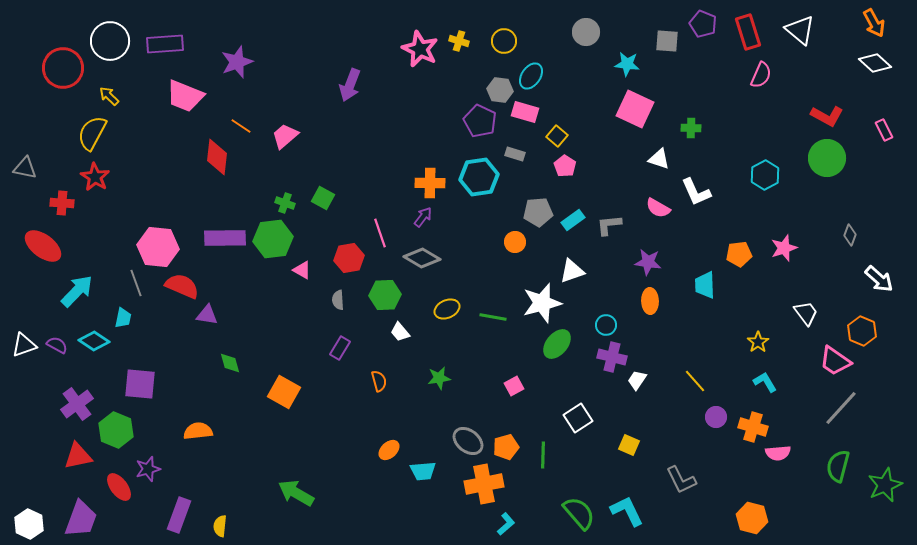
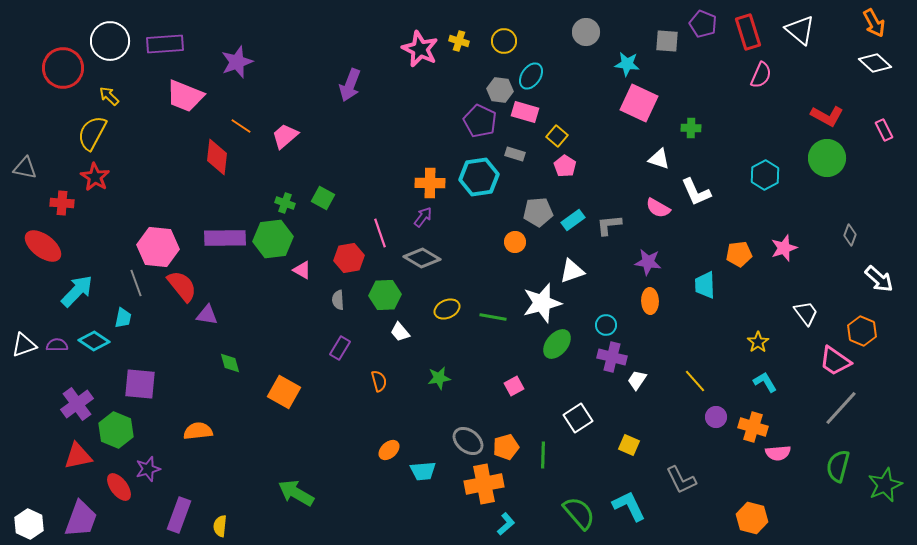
pink square at (635, 109): moved 4 px right, 6 px up
red semicircle at (182, 286): rotated 28 degrees clockwise
purple semicircle at (57, 345): rotated 30 degrees counterclockwise
cyan L-shape at (627, 511): moved 2 px right, 5 px up
